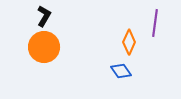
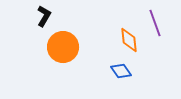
purple line: rotated 28 degrees counterclockwise
orange diamond: moved 2 px up; rotated 30 degrees counterclockwise
orange circle: moved 19 px right
